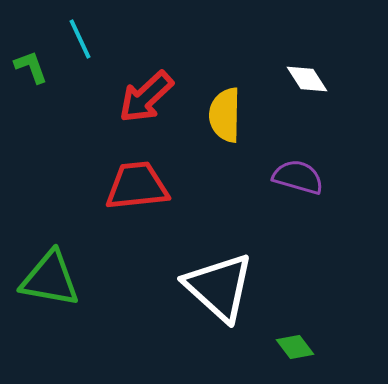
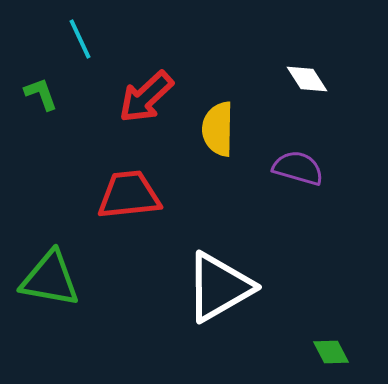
green L-shape: moved 10 px right, 27 px down
yellow semicircle: moved 7 px left, 14 px down
purple semicircle: moved 9 px up
red trapezoid: moved 8 px left, 9 px down
white triangle: rotated 48 degrees clockwise
green diamond: moved 36 px right, 5 px down; rotated 9 degrees clockwise
